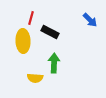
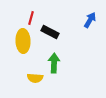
blue arrow: rotated 105 degrees counterclockwise
